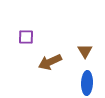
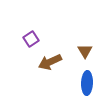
purple square: moved 5 px right, 2 px down; rotated 35 degrees counterclockwise
